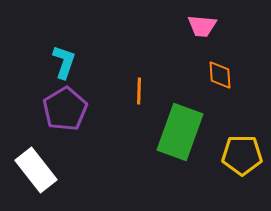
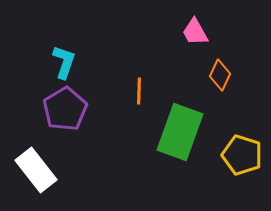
pink trapezoid: moved 7 px left, 6 px down; rotated 56 degrees clockwise
orange diamond: rotated 28 degrees clockwise
yellow pentagon: rotated 18 degrees clockwise
